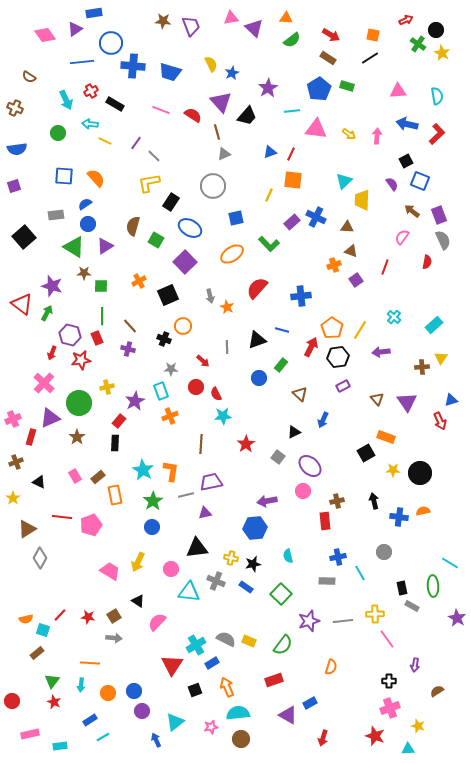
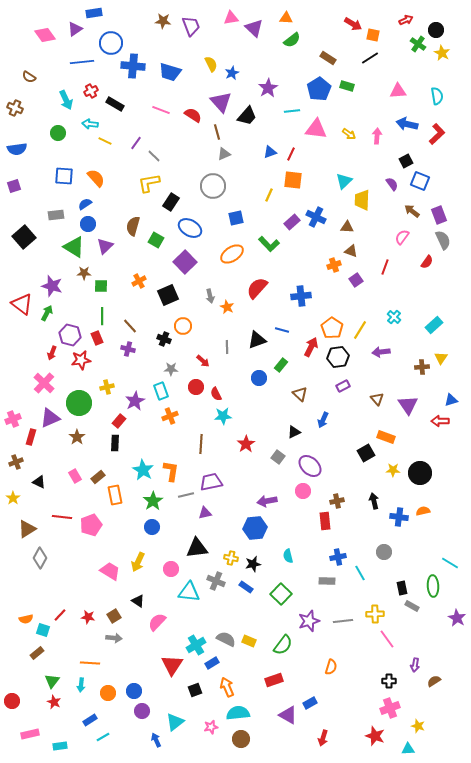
red arrow at (331, 35): moved 22 px right, 11 px up
purple triangle at (105, 246): rotated 12 degrees counterclockwise
red semicircle at (427, 262): rotated 24 degrees clockwise
purple triangle at (407, 402): moved 1 px right, 3 px down
red arrow at (440, 421): rotated 114 degrees clockwise
brown semicircle at (437, 691): moved 3 px left, 10 px up
